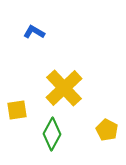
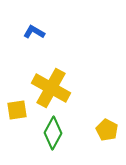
yellow cross: moved 13 px left; rotated 18 degrees counterclockwise
green diamond: moved 1 px right, 1 px up
